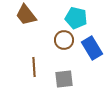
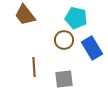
brown trapezoid: moved 1 px left
